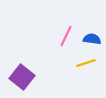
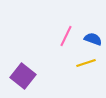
blue semicircle: moved 1 px right; rotated 12 degrees clockwise
purple square: moved 1 px right, 1 px up
